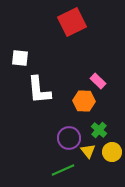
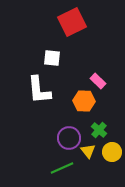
white square: moved 32 px right
green line: moved 1 px left, 2 px up
